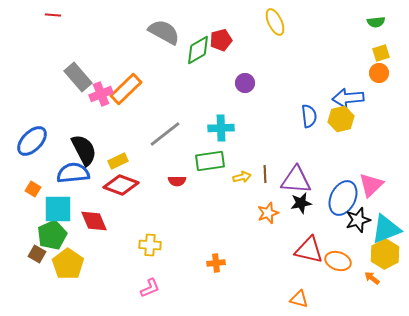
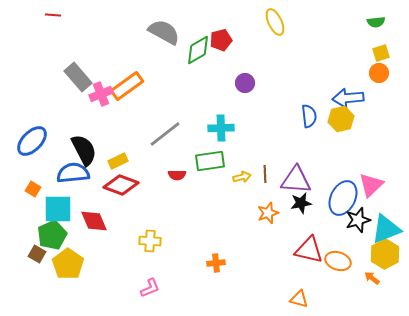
orange rectangle at (126, 89): moved 1 px right, 3 px up; rotated 8 degrees clockwise
red semicircle at (177, 181): moved 6 px up
yellow cross at (150, 245): moved 4 px up
